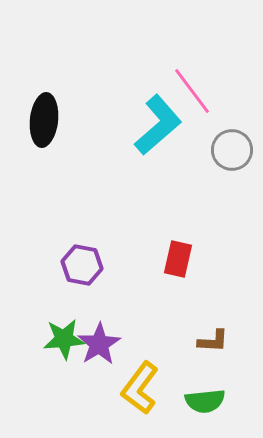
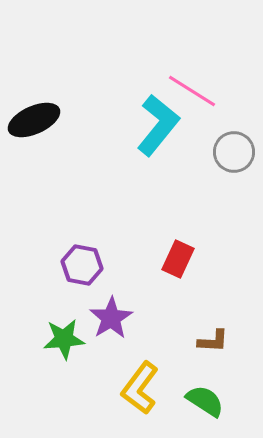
pink line: rotated 21 degrees counterclockwise
black ellipse: moved 10 px left; rotated 60 degrees clockwise
cyan L-shape: rotated 10 degrees counterclockwise
gray circle: moved 2 px right, 2 px down
red rectangle: rotated 12 degrees clockwise
purple star: moved 12 px right, 26 px up
green semicircle: rotated 141 degrees counterclockwise
